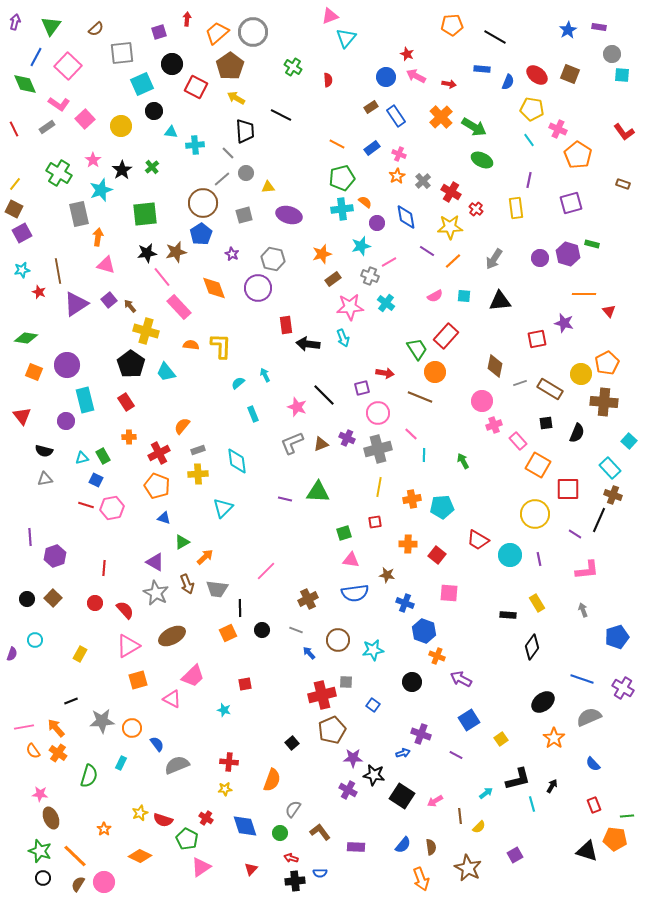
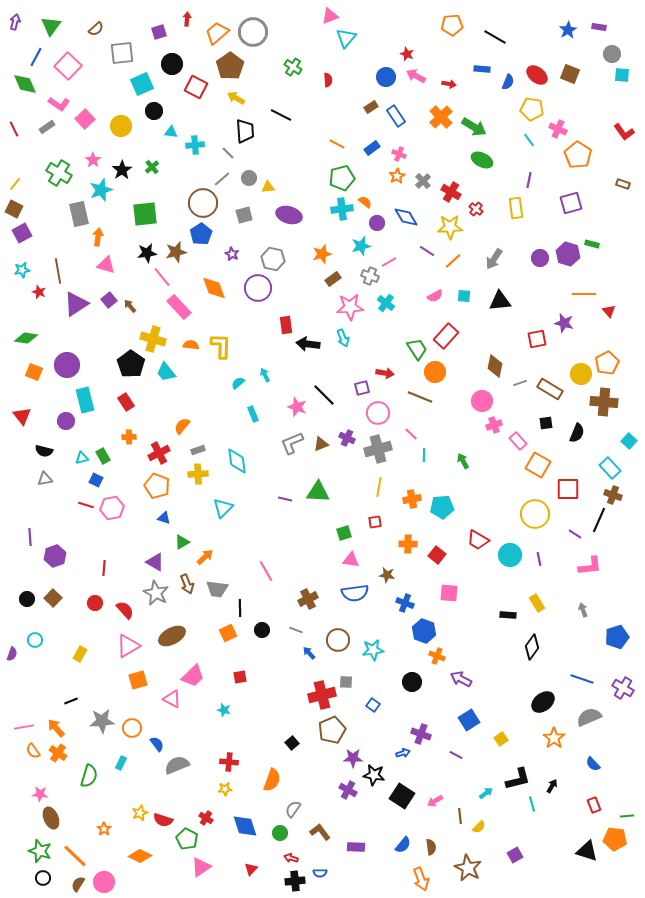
gray circle at (246, 173): moved 3 px right, 5 px down
blue diamond at (406, 217): rotated 20 degrees counterclockwise
yellow cross at (146, 331): moved 7 px right, 8 px down
pink L-shape at (587, 570): moved 3 px right, 4 px up
pink line at (266, 571): rotated 75 degrees counterclockwise
red square at (245, 684): moved 5 px left, 7 px up
